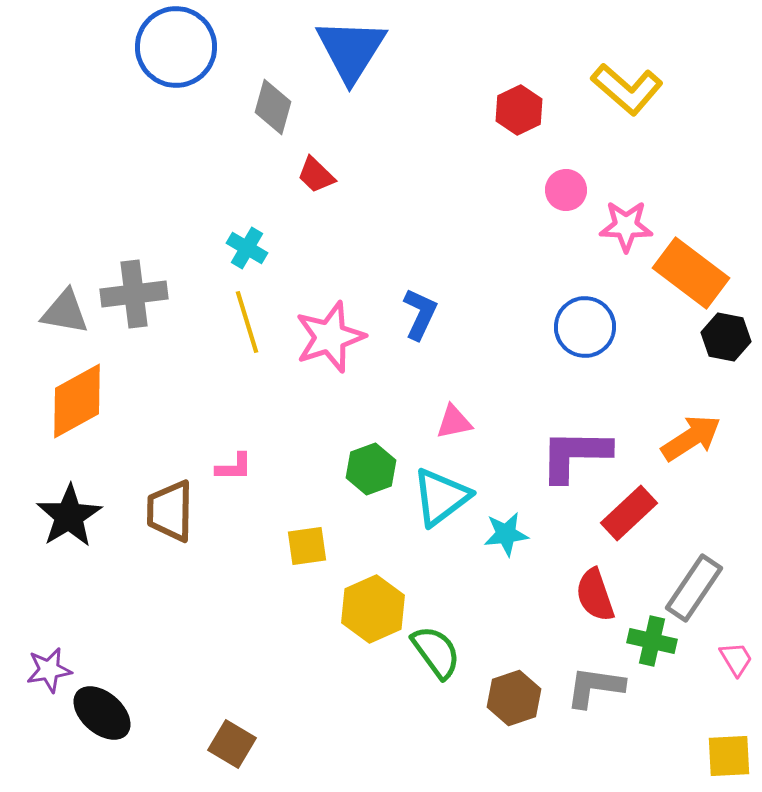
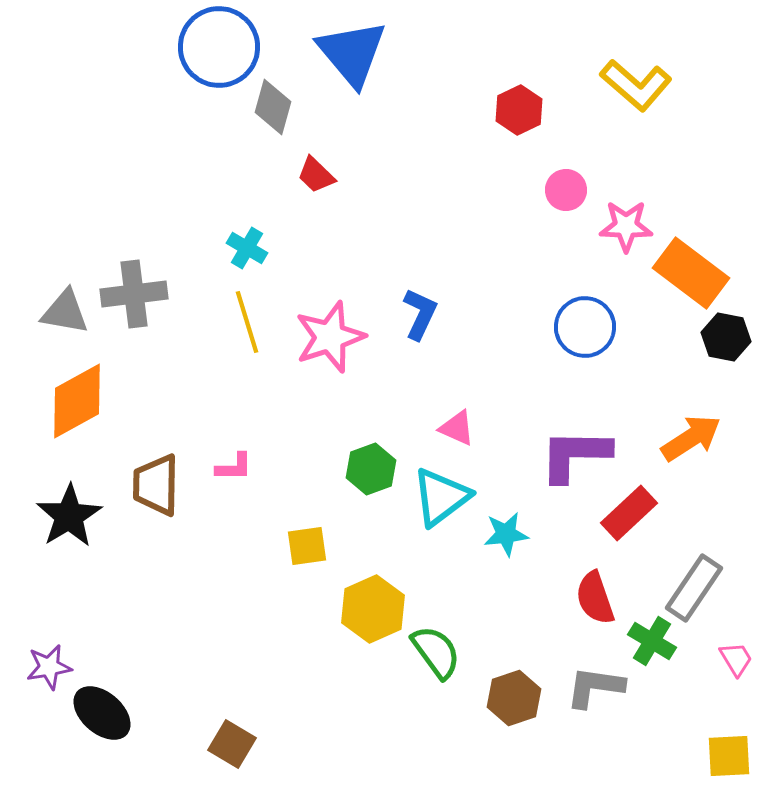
blue circle at (176, 47): moved 43 px right
blue triangle at (351, 50): moved 1 px right, 3 px down; rotated 12 degrees counterclockwise
yellow L-shape at (627, 89): moved 9 px right, 4 px up
pink triangle at (454, 422): moved 3 px right, 6 px down; rotated 36 degrees clockwise
brown trapezoid at (170, 511): moved 14 px left, 26 px up
red semicircle at (595, 595): moved 3 px down
green cross at (652, 641): rotated 18 degrees clockwise
purple star at (49, 670): moved 3 px up
